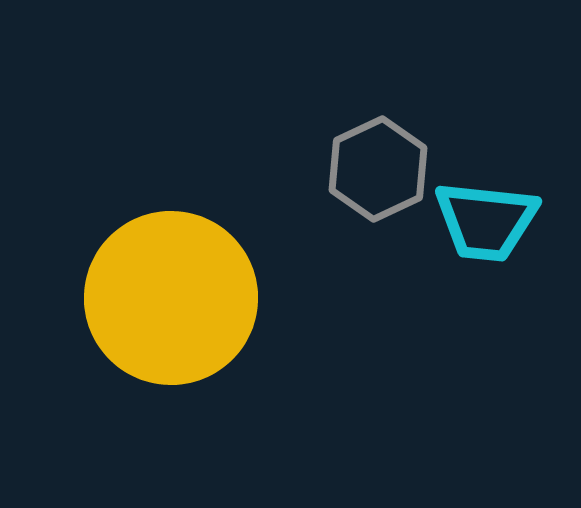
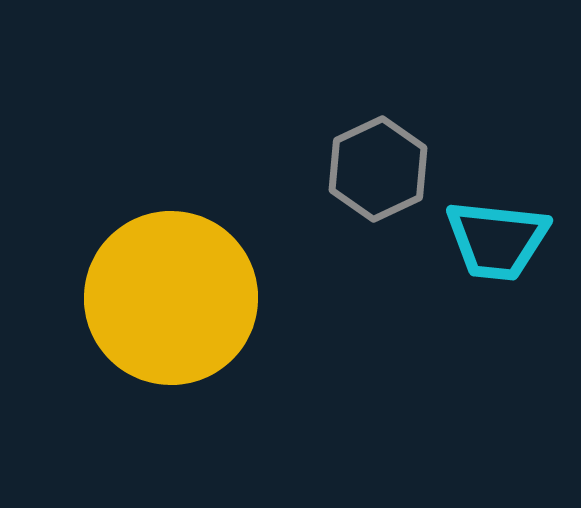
cyan trapezoid: moved 11 px right, 19 px down
